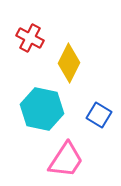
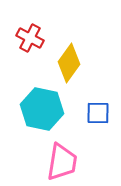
yellow diamond: rotated 9 degrees clockwise
blue square: moved 1 px left, 2 px up; rotated 30 degrees counterclockwise
pink trapezoid: moved 4 px left, 2 px down; rotated 24 degrees counterclockwise
